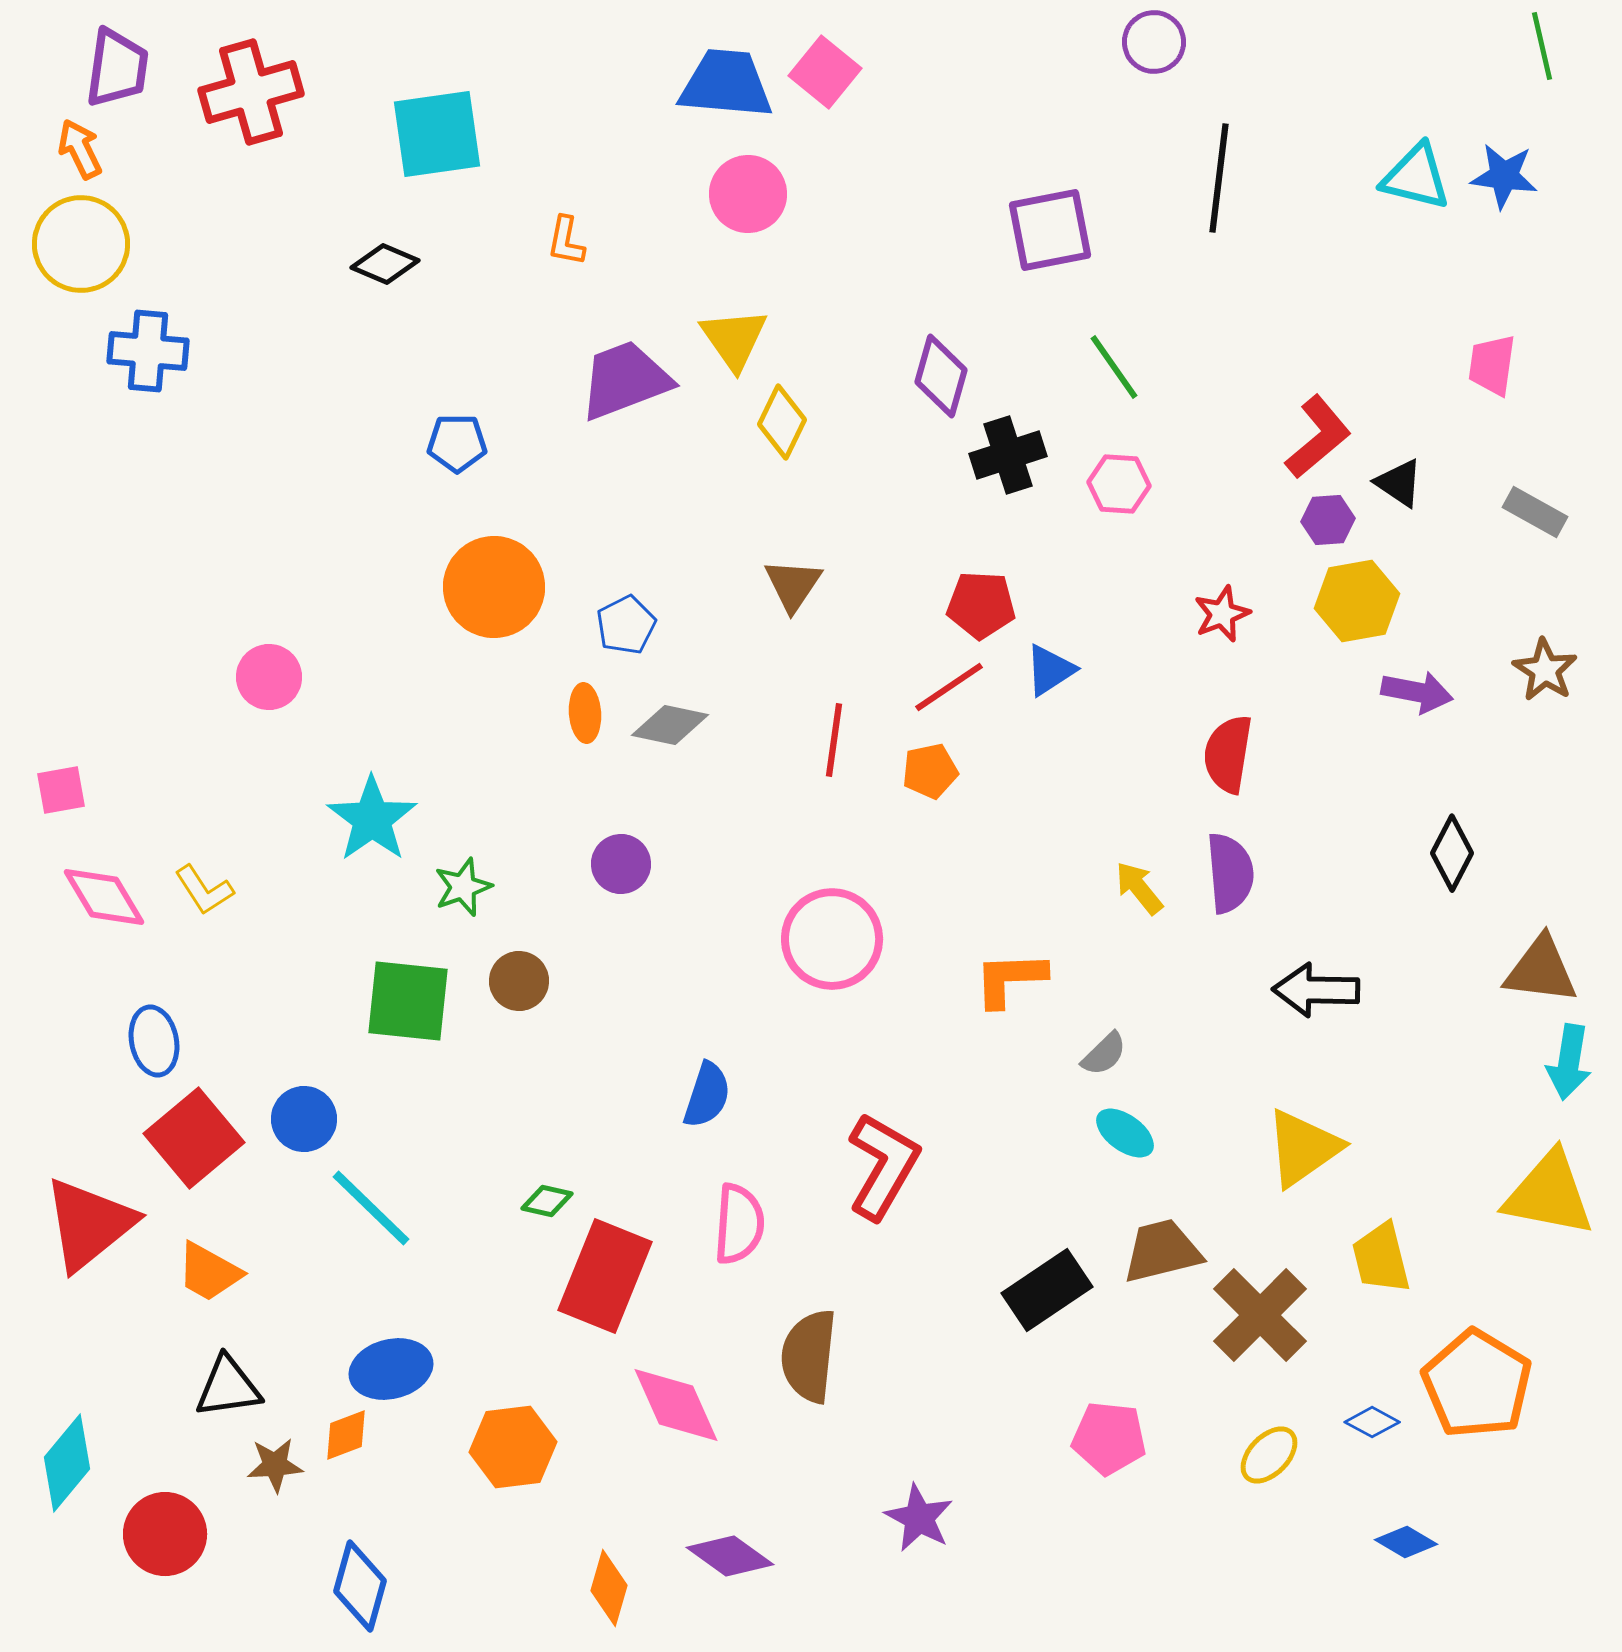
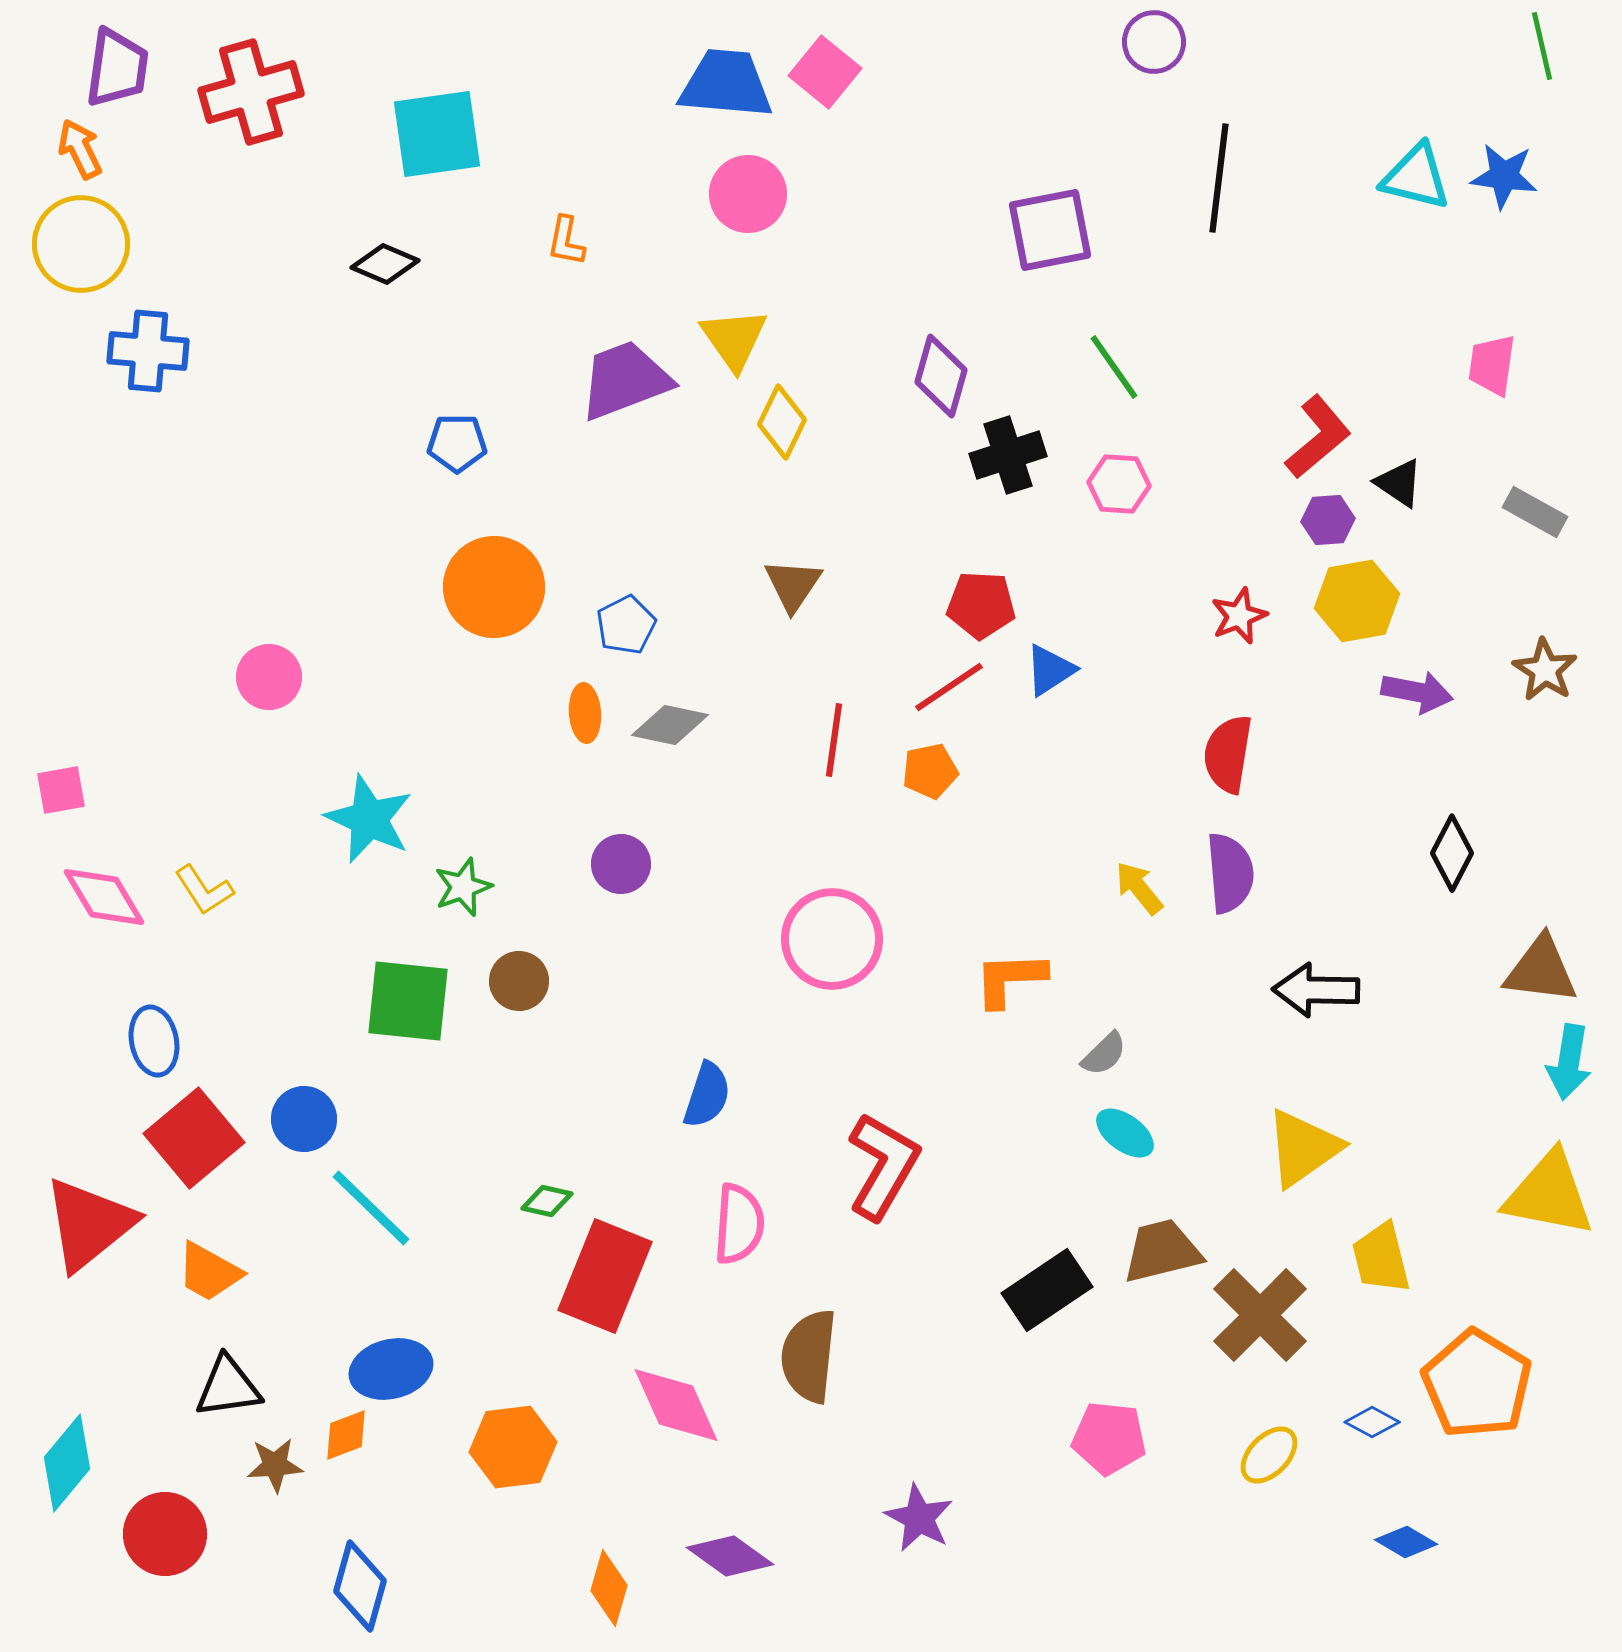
red star at (1222, 614): moved 17 px right, 2 px down
cyan star at (372, 819): moved 3 px left; rotated 12 degrees counterclockwise
